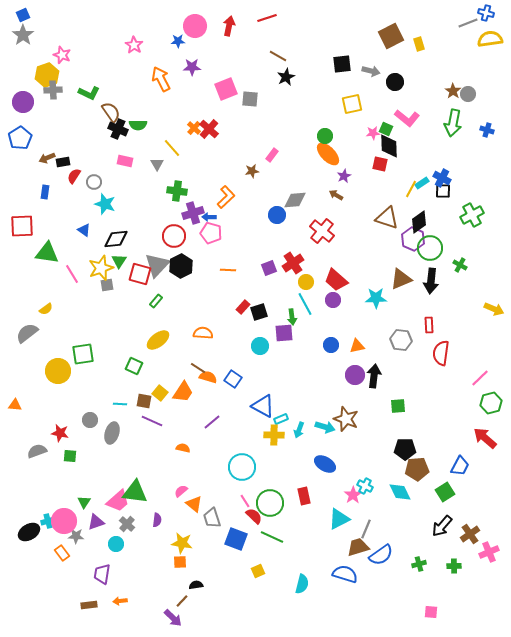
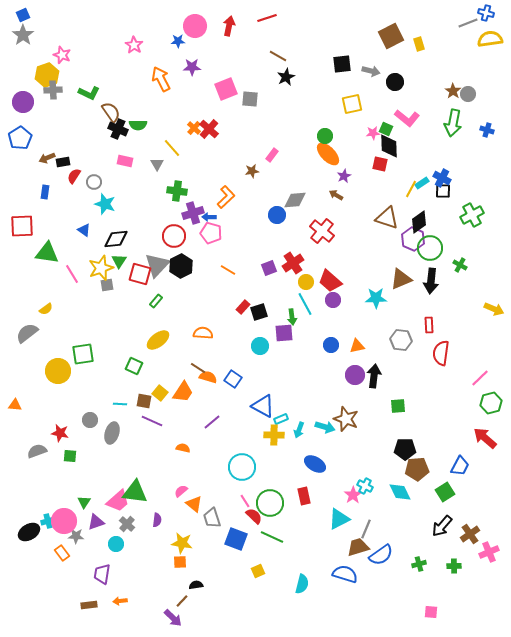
orange line at (228, 270): rotated 28 degrees clockwise
red trapezoid at (336, 280): moved 6 px left, 1 px down
blue ellipse at (325, 464): moved 10 px left
